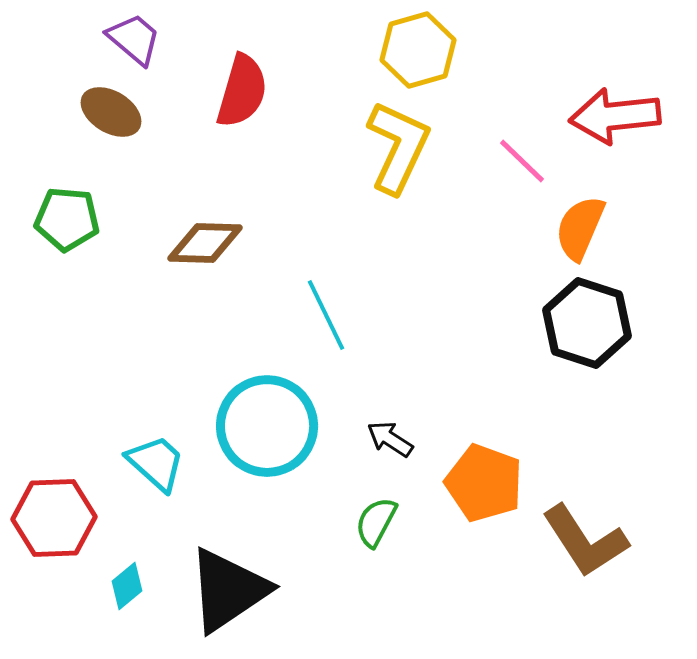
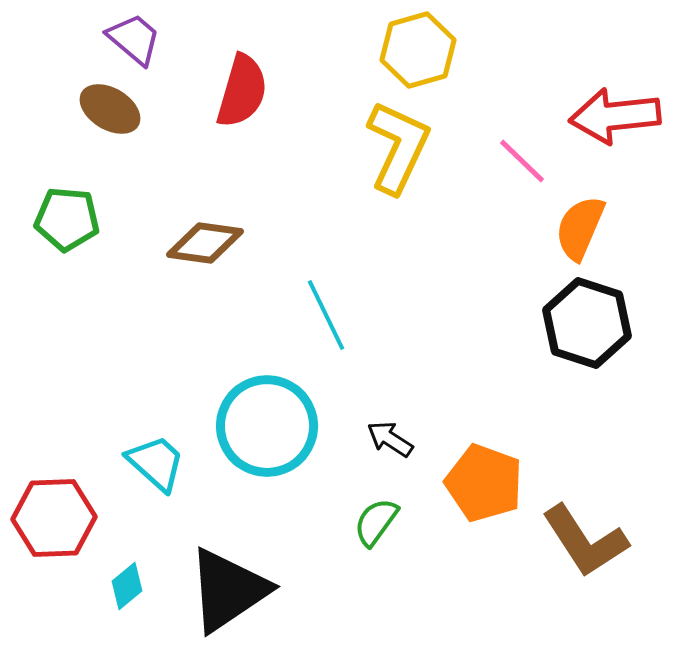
brown ellipse: moved 1 px left, 3 px up
brown diamond: rotated 6 degrees clockwise
green semicircle: rotated 8 degrees clockwise
